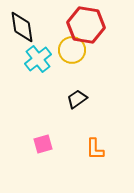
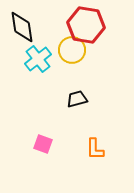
black trapezoid: rotated 20 degrees clockwise
pink square: rotated 36 degrees clockwise
